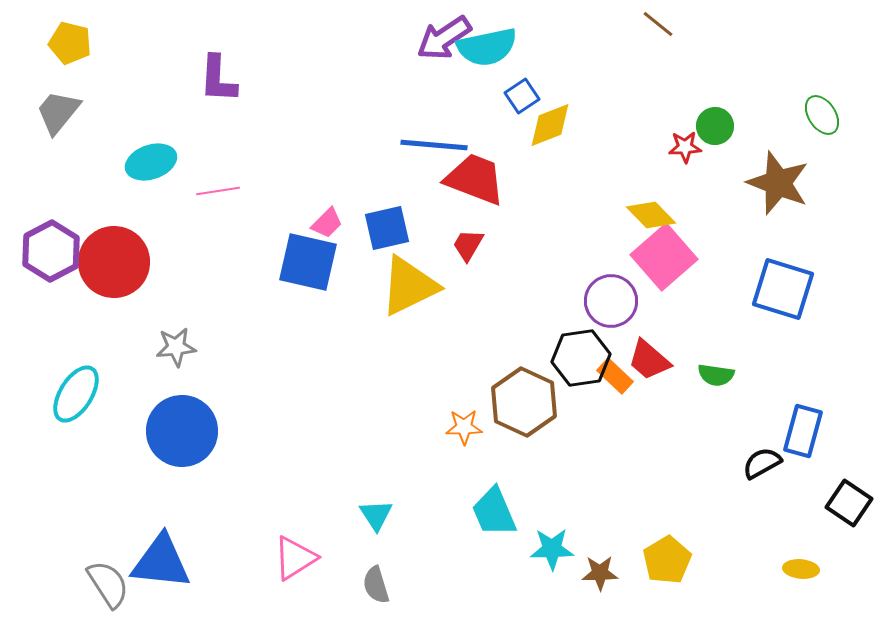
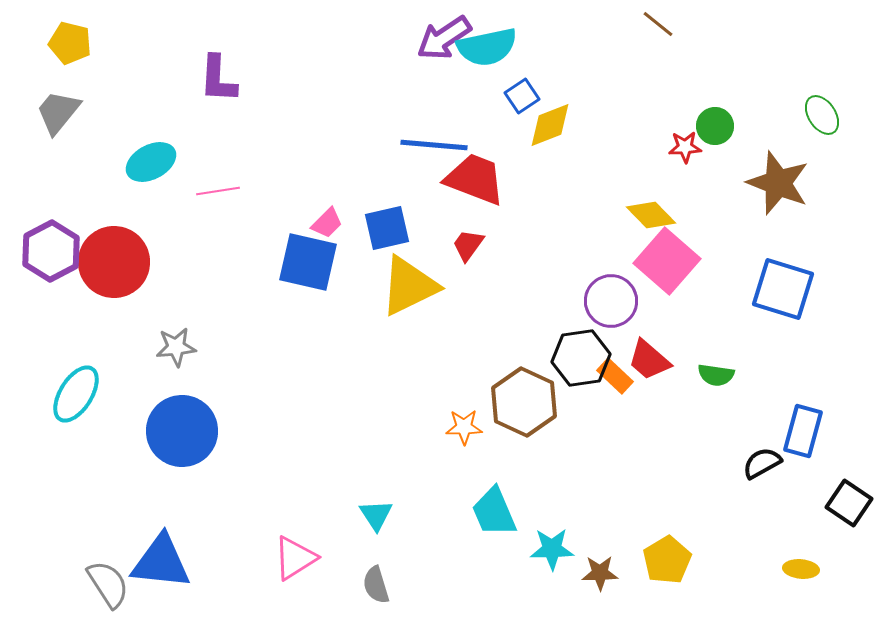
cyan ellipse at (151, 162): rotated 9 degrees counterclockwise
red trapezoid at (468, 245): rotated 6 degrees clockwise
pink square at (664, 257): moved 3 px right, 4 px down; rotated 8 degrees counterclockwise
